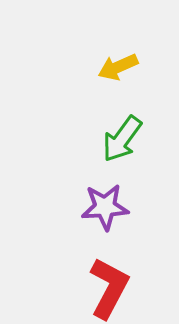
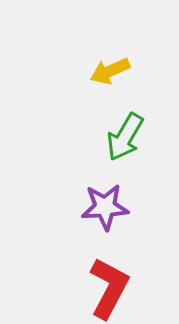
yellow arrow: moved 8 px left, 4 px down
green arrow: moved 3 px right, 2 px up; rotated 6 degrees counterclockwise
